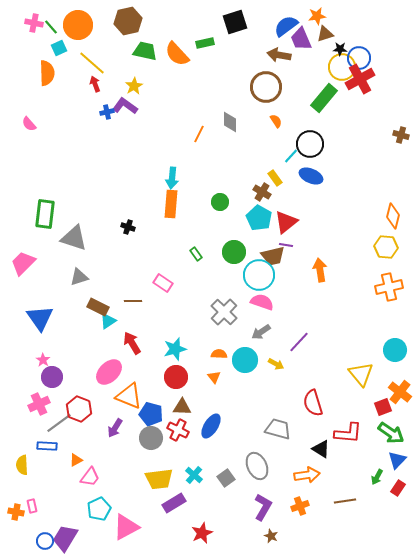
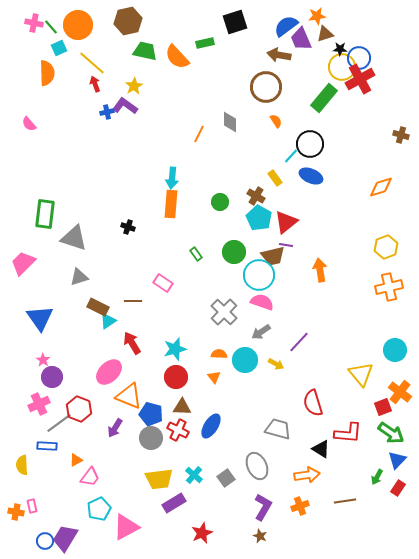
orange semicircle at (177, 54): moved 3 px down
brown cross at (262, 192): moved 6 px left, 4 px down
orange diamond at (393, 216): moved 12 px left, 29 px up; rotated 60 degrees clockwise
yellow hexagon at (386, 247): rotated 25 degrees counterclockwise
brown star at (271, 536): moved 11 px left
